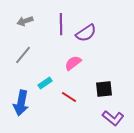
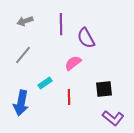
purple semicircle: moved 5 px down; rotated 95 degrees clockwise
red line: rotated 56 degrees clockwise
